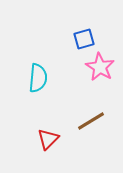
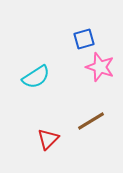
pink star: rotated 12 degrees counterclockwise
cyan semicircle: moved 2 px left, 1 px up; rotated 52 degrees clockwise
